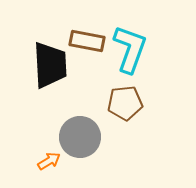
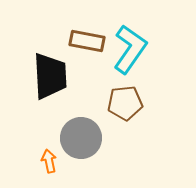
cyan L-shape: rotated 15 degrees clockwise
black trapezoid: moved 11 px down
gray circle: moved 1 px right, 1 px down
orange arrow: rotated 70 degrees counterclockwise
